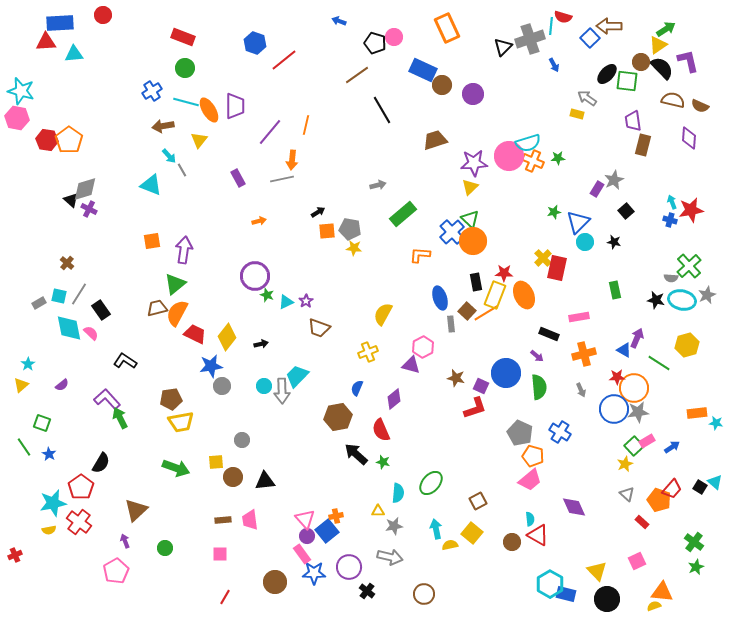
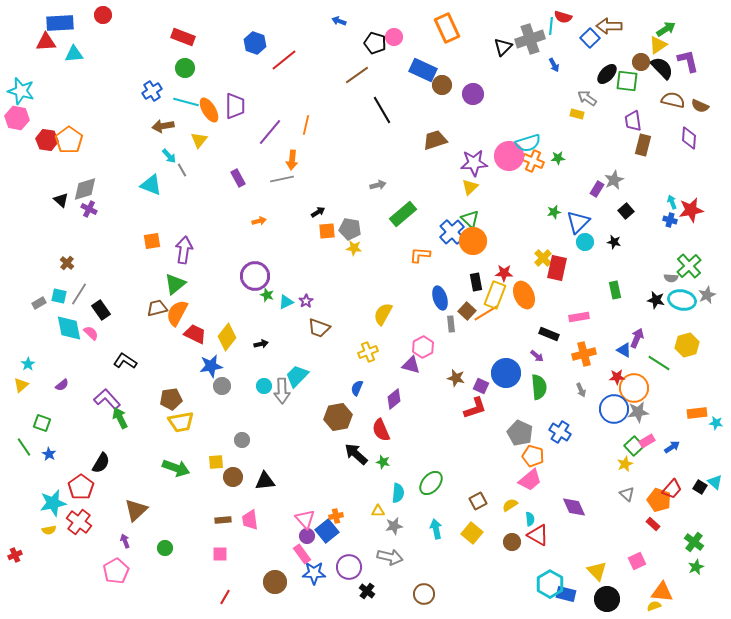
black triangle at (71, 200): moved 10 px left
red rectangle at (642, 522): moved 11 px right, 2 px down
yellow semicircle at (450, 545): moved 60 px right, 40 px up; rotated 21 degrees counterclockwise
